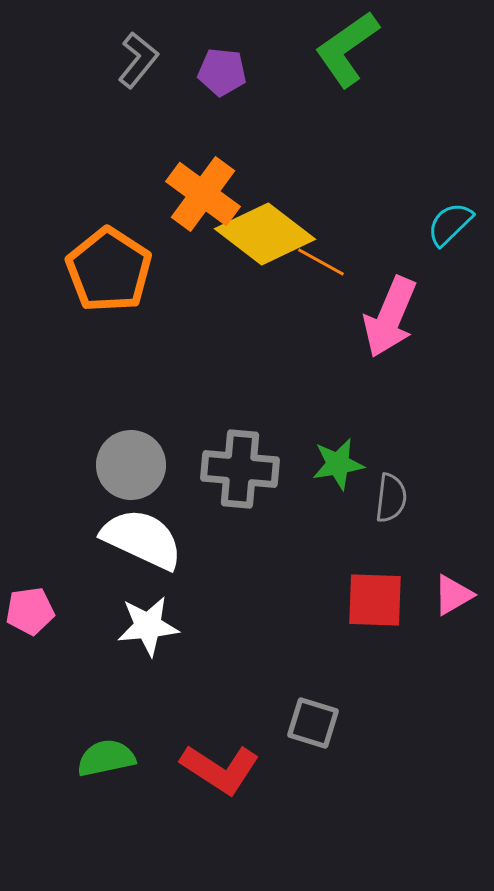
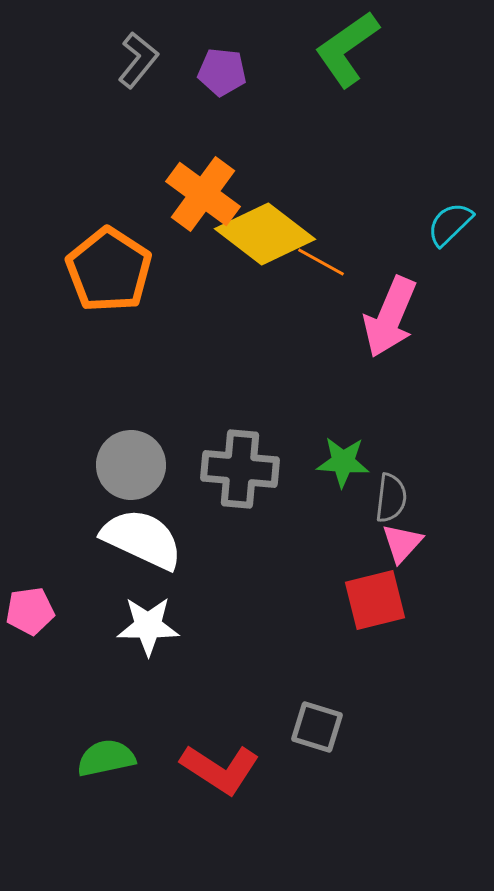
green star: moved 5 px right, 2 px up; rotated 14 degrees clockwise
pink triangle: moved 51 px left, 52 px up; rotated 18 degrees counterclockwise
red square: rotated 16 degrees counterclockwise
white star: rotated 6 degrees clockwise
gray square: moved 4 px right, 4 px down
